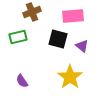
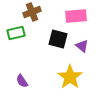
pink rectangle: moved 3 px right
green rectangle: moved 2 px left, 4 px up
